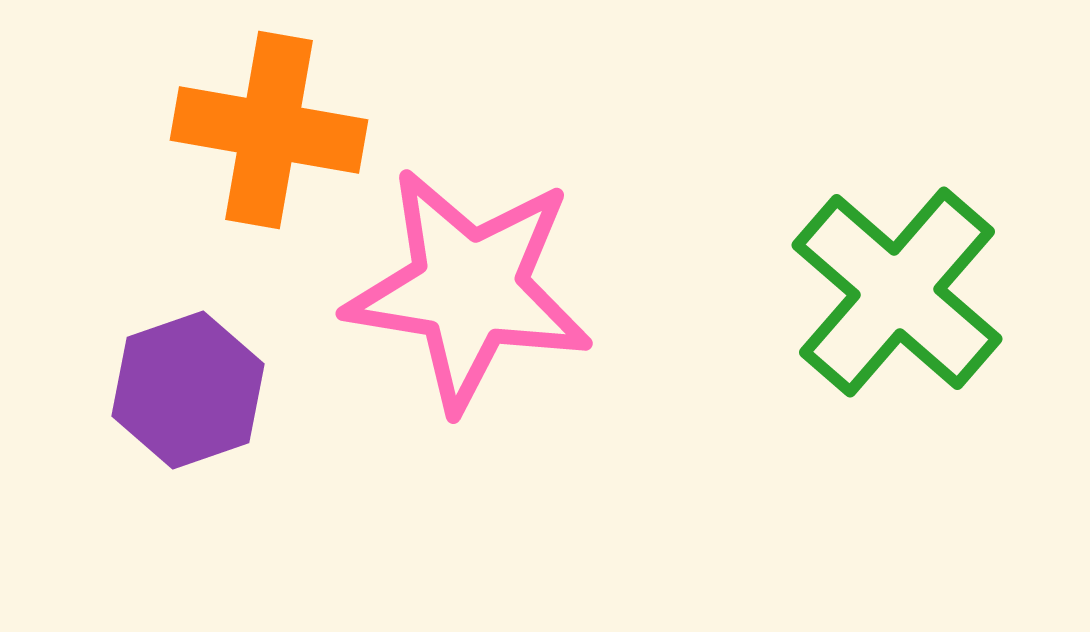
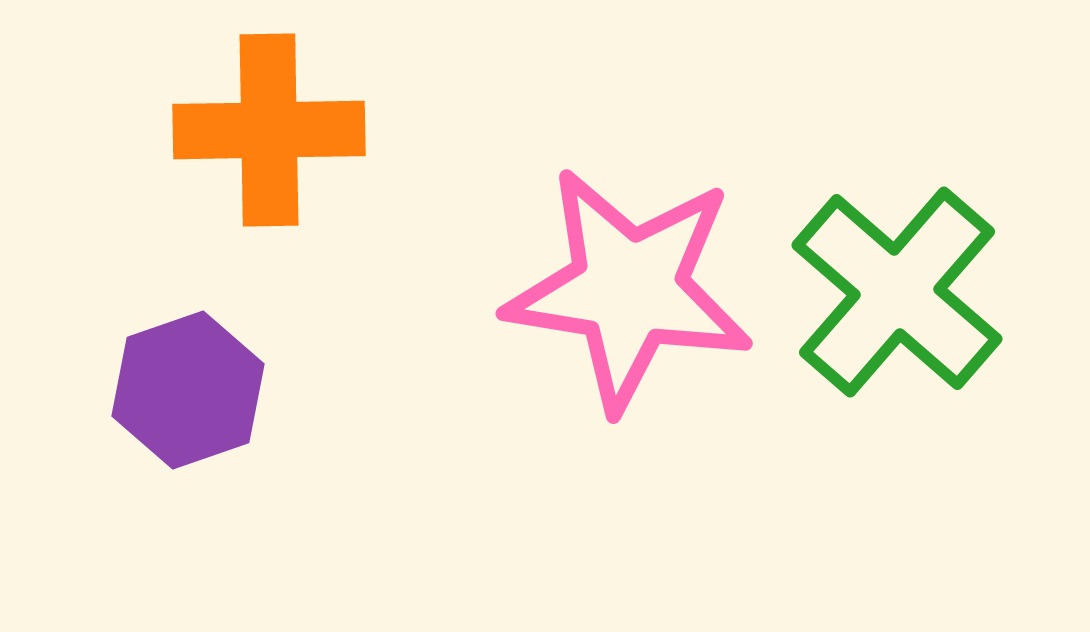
orange cross: rotated 11 degrees counterclockwise
pink star: moved 160 px right
